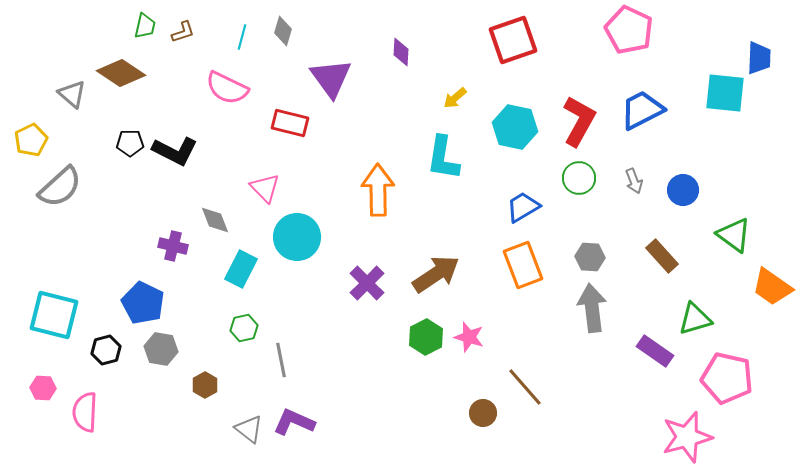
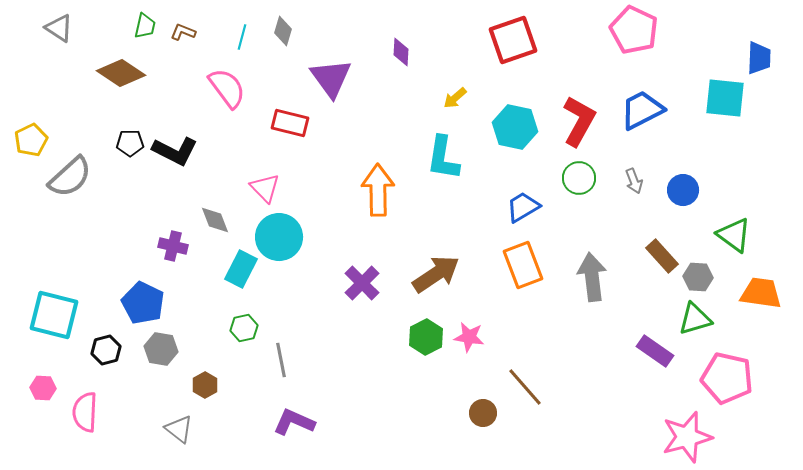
pink pentagon at (629, 30): moved 5 px right
brown L-shape at (183, 32): rotated 140 degrees counterclockwise
pink semicircle at (227, 88): rotated 153 degrees counterclockwise
cyan square at (725, 93): moved 5 px down
gray triangle at (72, 94): moved 13 px left, 66 px up; rotated 8 degrees counterclockwise
gray semicircle at (60, 187): moved 10 px right, 10 px up
cyan circle at (297, 237): moved 18 px left
gray hexagon at (590, 257): moved 108 px right, 20 px down
purple cross at (367, 283): moved 5 px left
orange trapezoid at (772, 287): moved 11 px left, 6 px down; rotated 153 degrees clockwise
gray arrow at (592, 308): moved 31 px up
pink star at (469, 337): rotated 8 degrees counterclockwise
gray triangle at (249, 429): moved 70 px left
